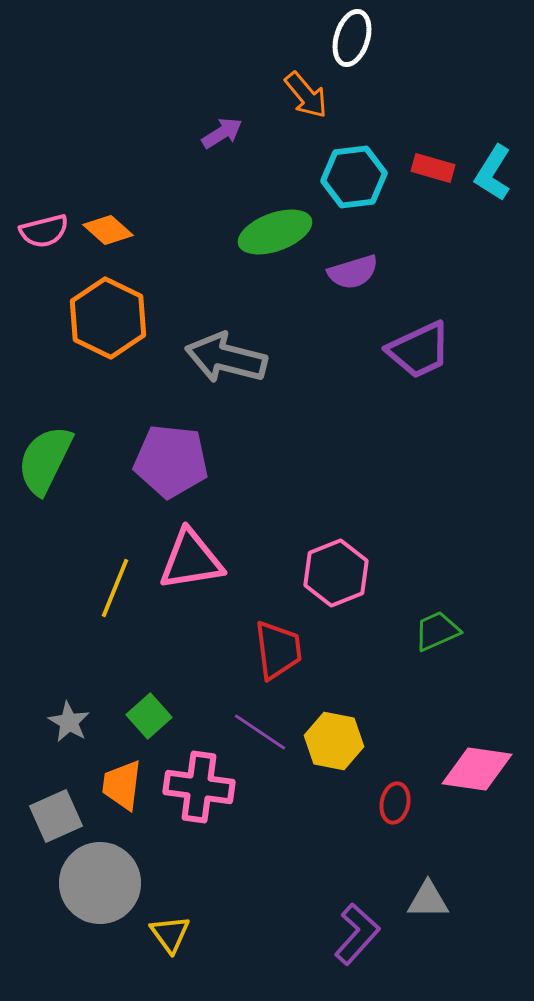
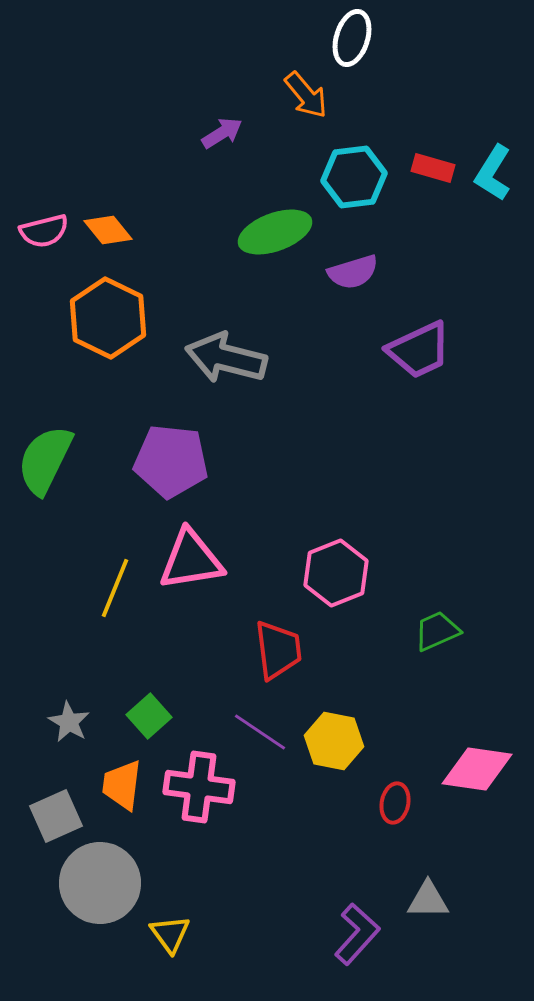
orange diamond: rotated 9 degrees clockwise
